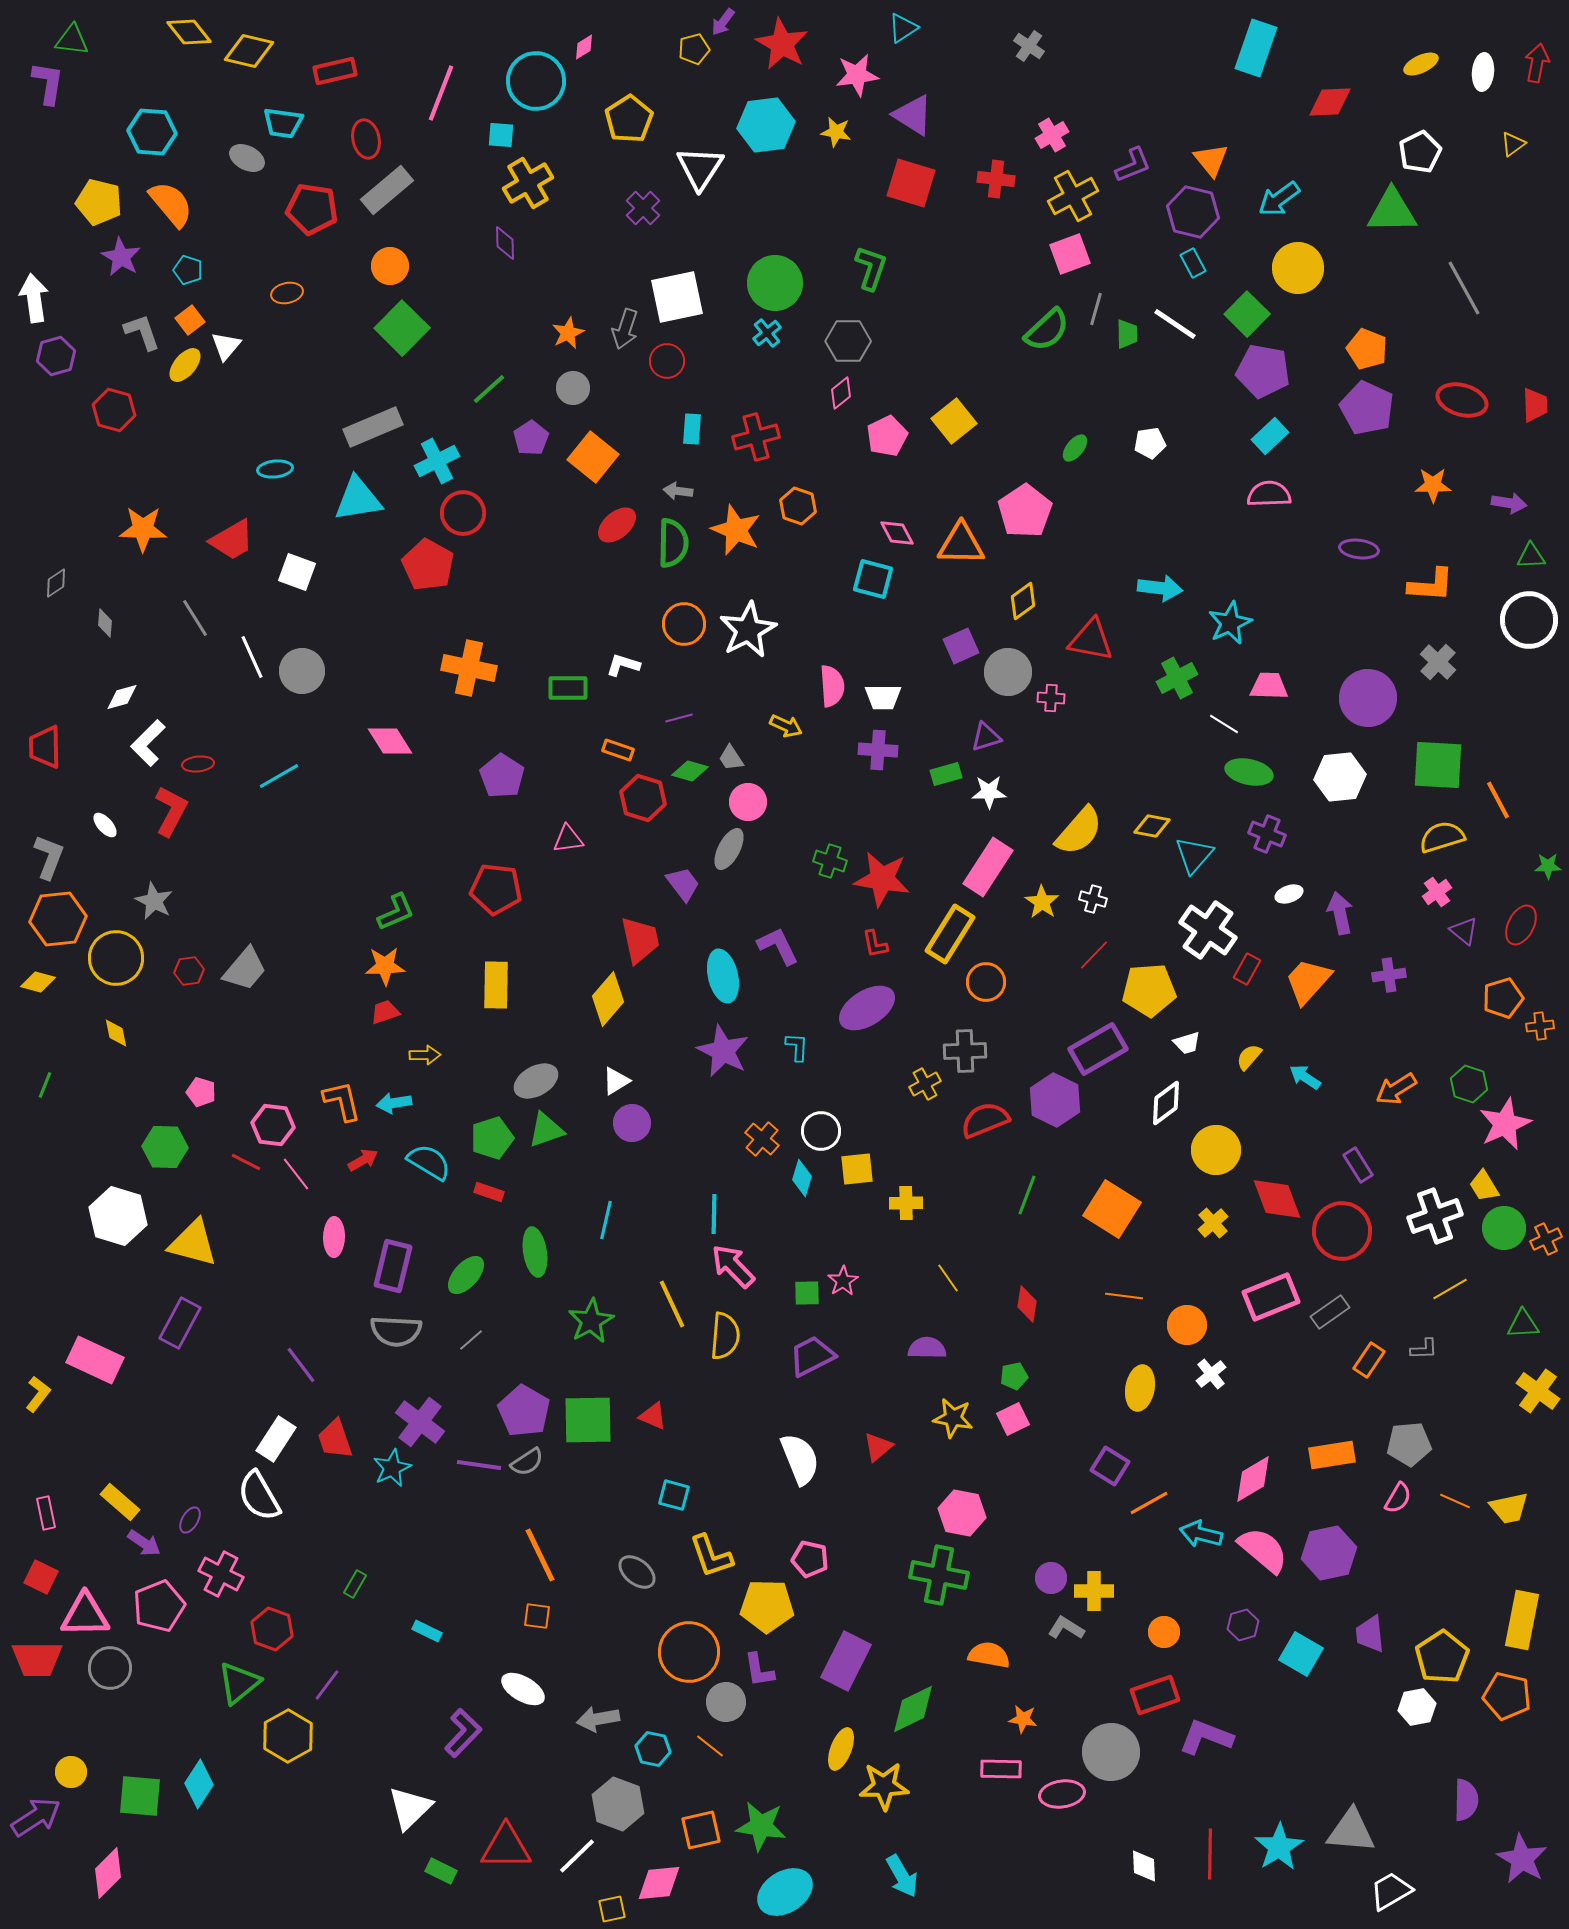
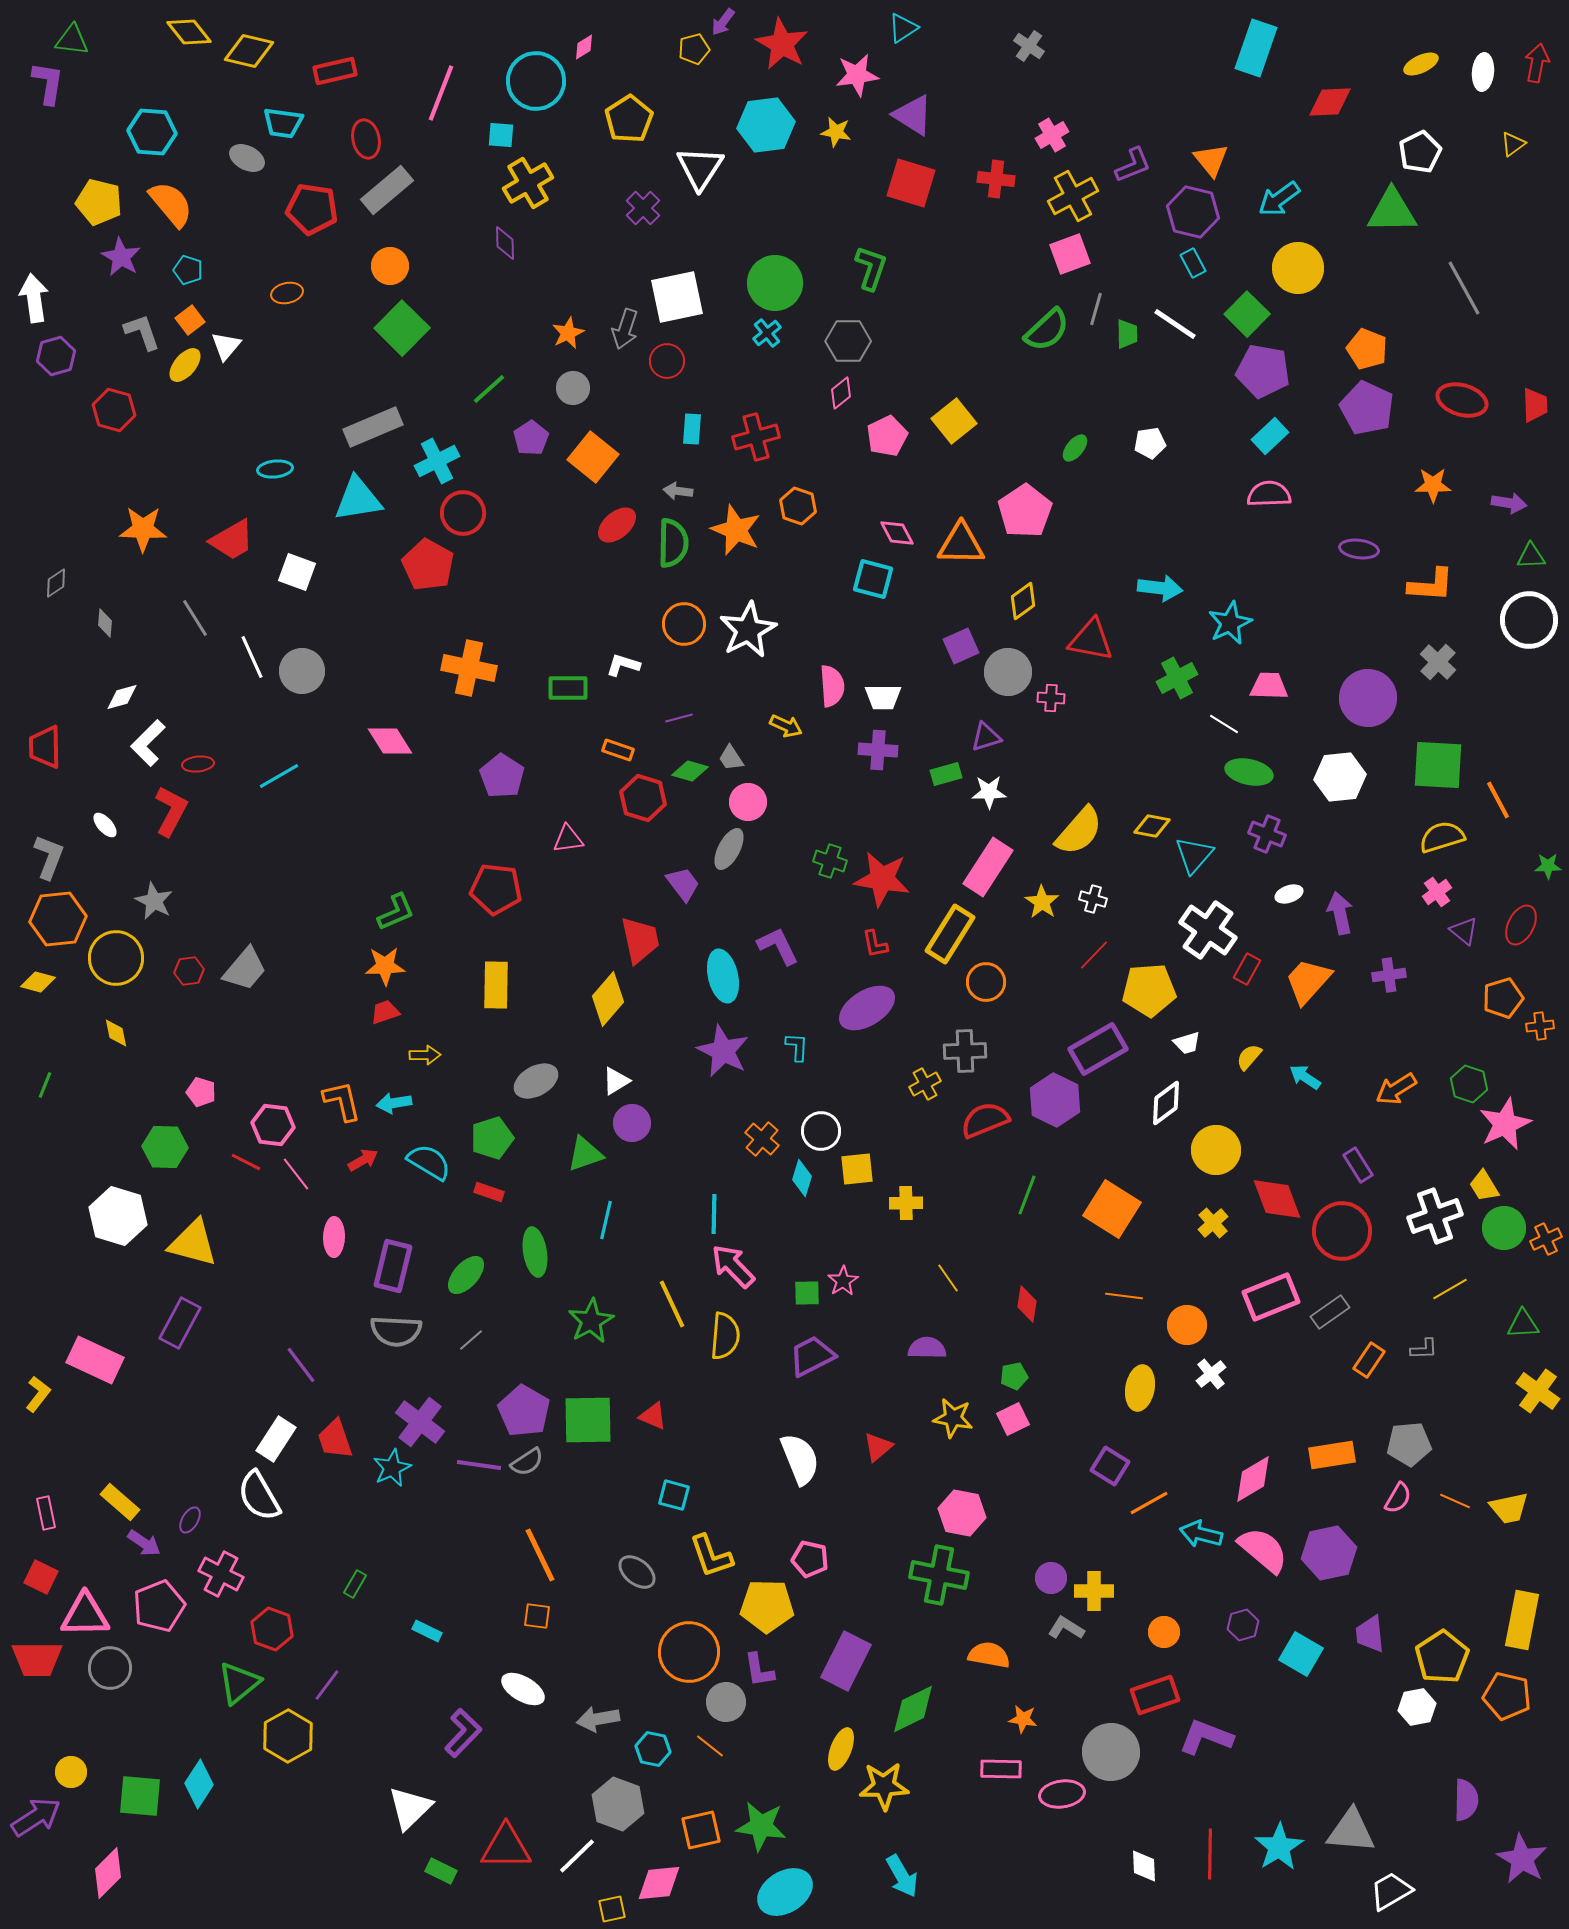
green triangle at (546, 1130): moved 39 px right, 24 px down
